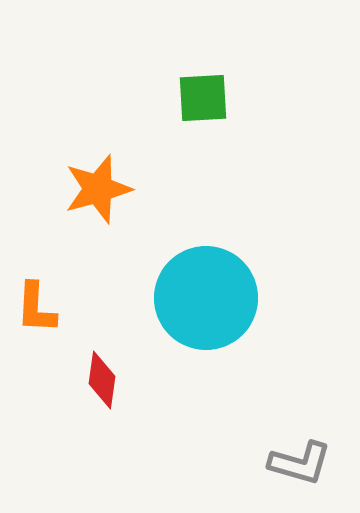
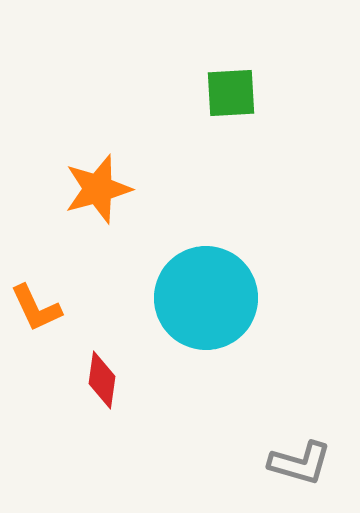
green square: moved 28 px right, 5 px up
orange L-shape: rotated 28 degrees counterclockwise
